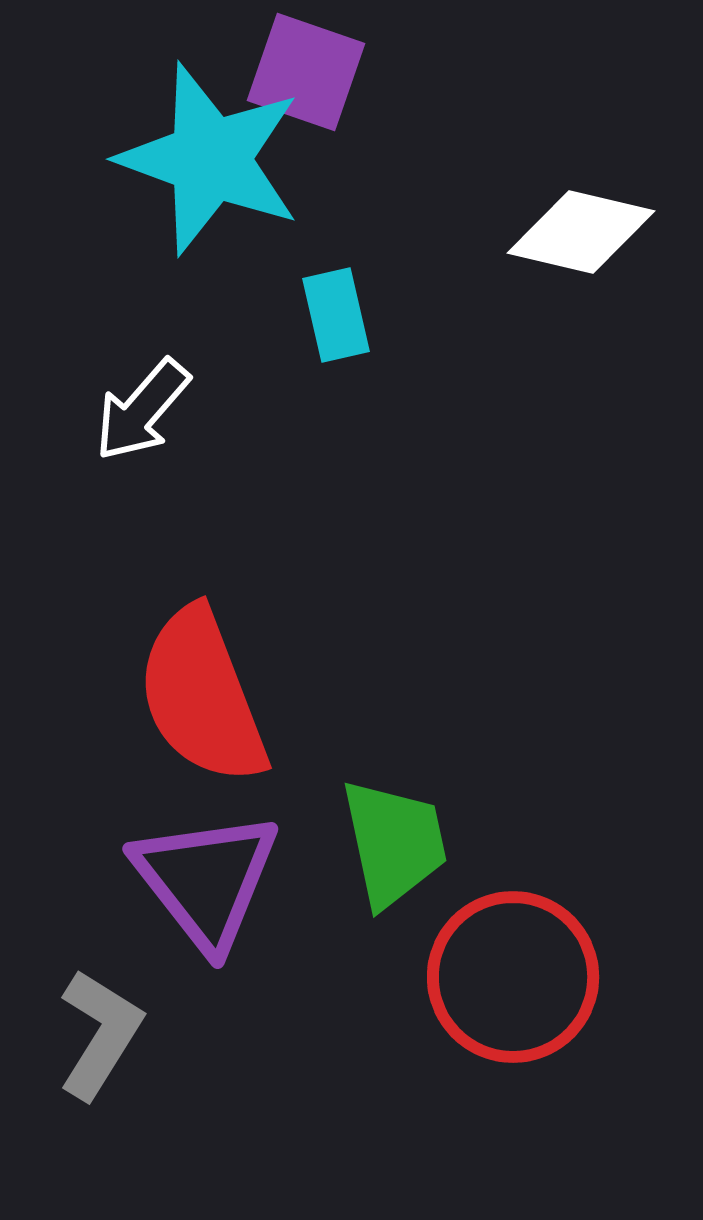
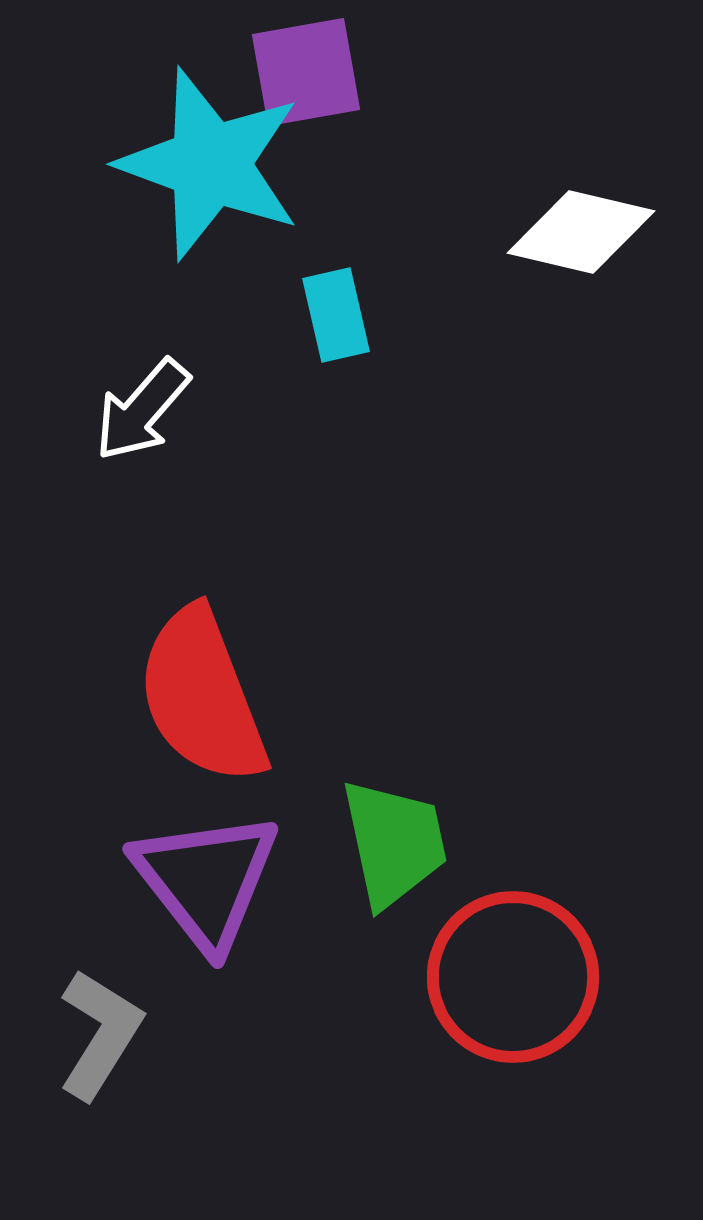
purple square: rotated 29 degrees counterclockwise
cyan star: moved 5 px down
